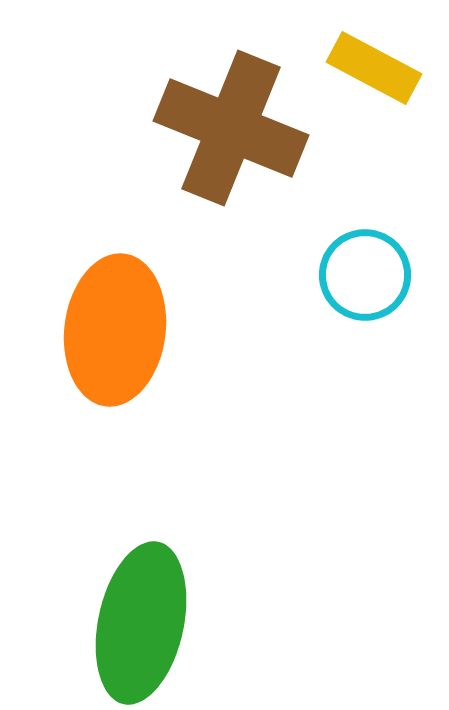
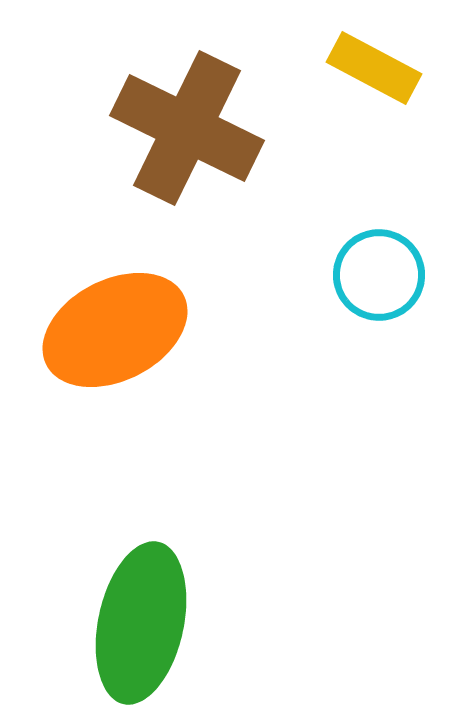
brown cross: moved 44 px left; rotated 4 degrees clockwise
cyan circle: moved 14 px right
orange ellipse: rotated 56 degrees clockwise
